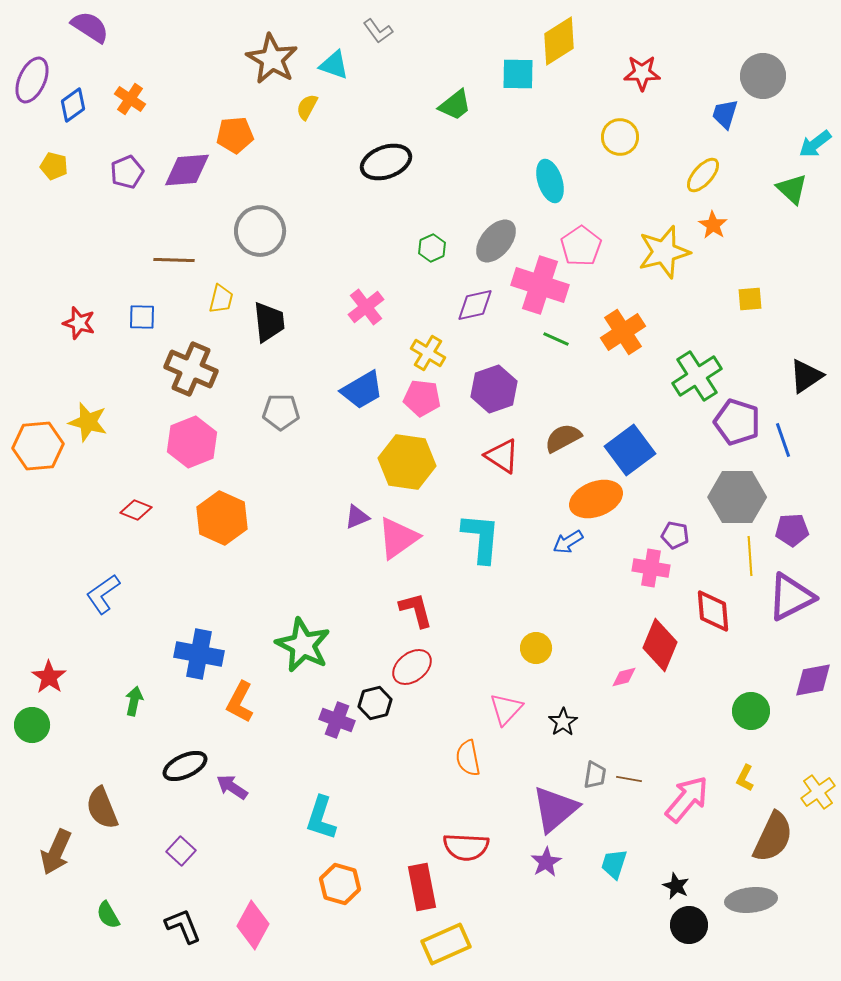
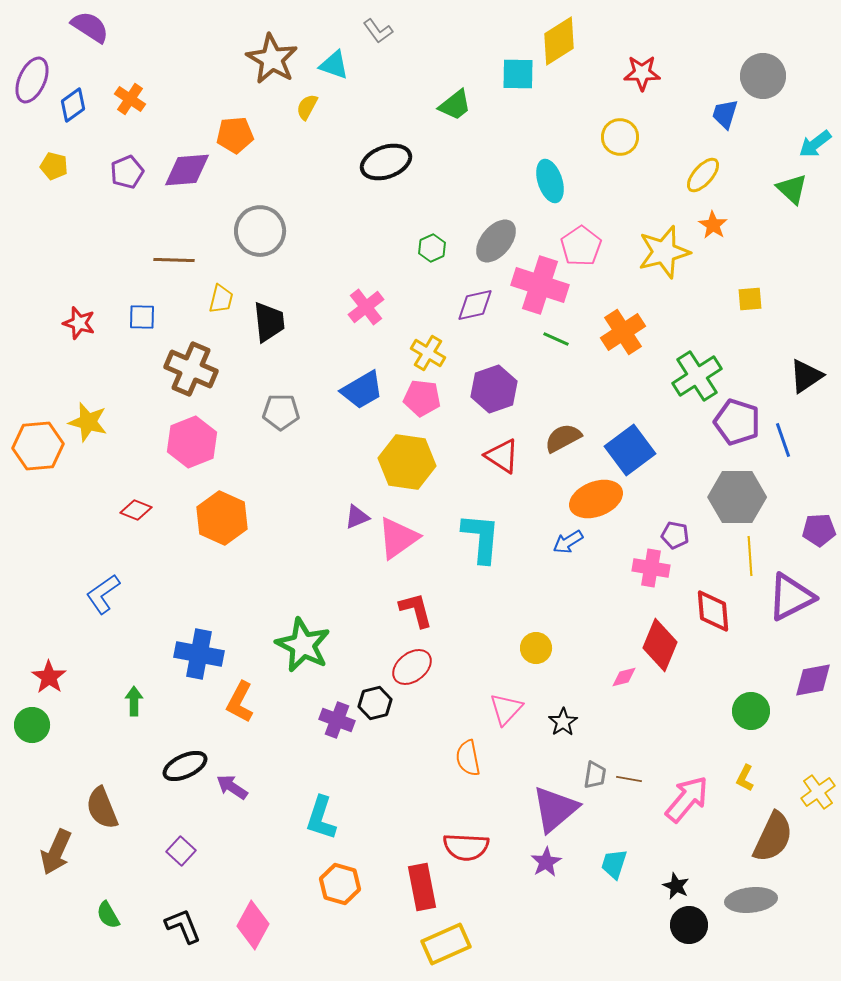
purple pentagon at (792, 530): moved 27 px right
green arrow at (134, 701): rotated 12 degrees counterclockwise
